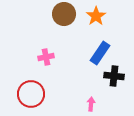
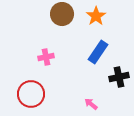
brown circle: moved 2 px left
blue rectangle: moved 2 px left, 1 px up
black cross: moved 5 px right, 1 px down; rotated 18 degrees counterclockwise
pink arrow: rotated 56 degrees counterclockwise
